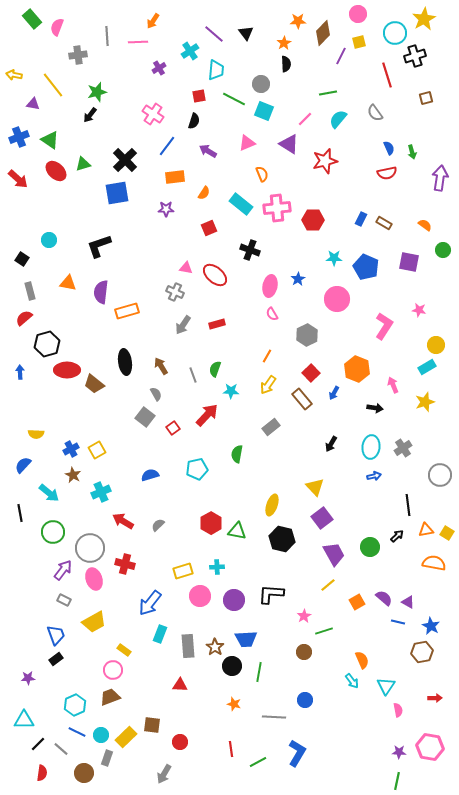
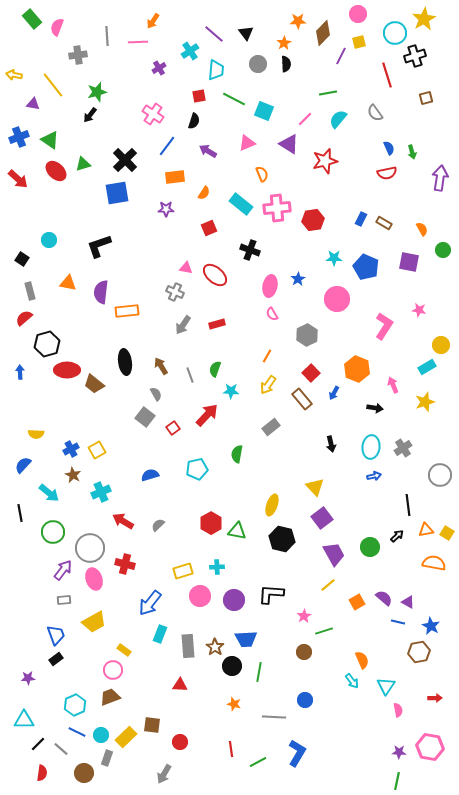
gray circle at (261, 84): moved 3 px left, 20 px up
red hexagon at (313, 220): rotated 10 degrees counterclockwise
orange semicircle at (425, 225): moved 3 px left, 4 px down; rotated 24 degrees clockwise
orange rectangle at (127, 311): rotated 10 degrees clockwise
yellow circle at (436, 345): moved 5 px right
gray line at (193, 375): moved 3 px left
black arrow at (331, 444): rotated 42 degrees counterclockwise
gray rectangle at (64, 600): rotated 32 degrees counterclockwise
brown hexagon at (422, 652): moved 3 px left
